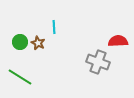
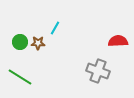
cyan line: moved 1 px right, 1 px down; rotated 32 degrees clockwise
brown star: rotated 24 degrees counterclockwise
gray cross: moved 9 px down
